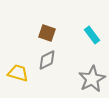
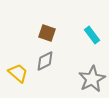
gray diamond: moved 2 px left, 1 px down
yellow trapezoid: rotated 25 degrees clockwise
